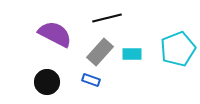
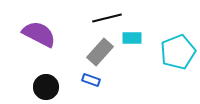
purple semicircle: moved 16 px left
cyan pentagon: moved 3 px down
cyan rectangle: moved 16 px up
black circle: moved 1 px left, 5 px down
